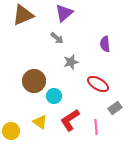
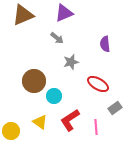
purple triangle: rotated 18 degrees clockwise
